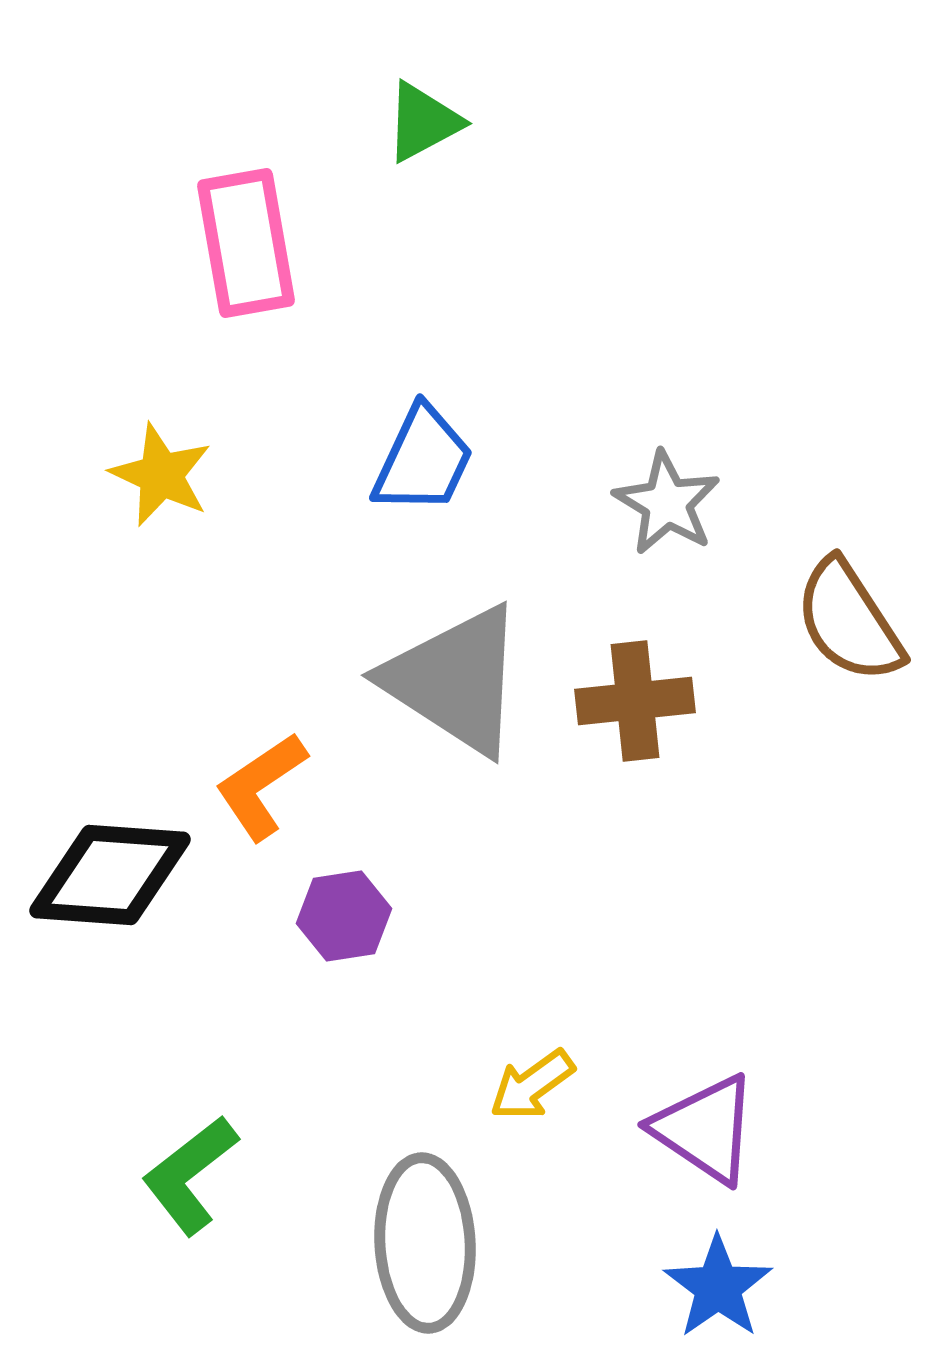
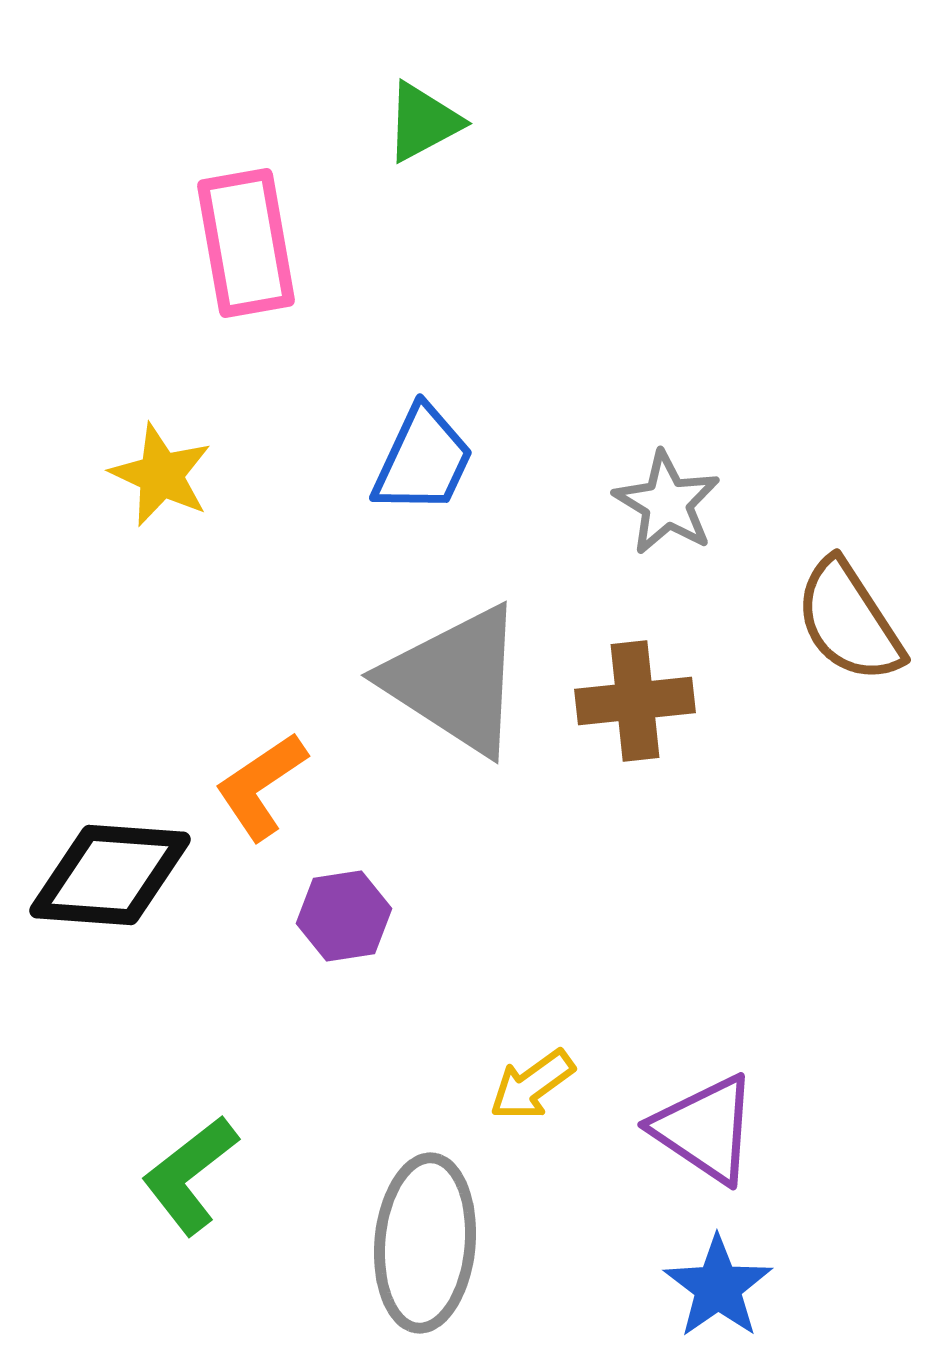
gray ellipse: rotated 8 degrees clockwise
